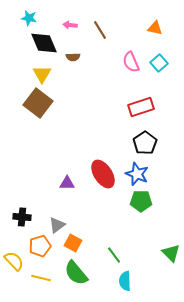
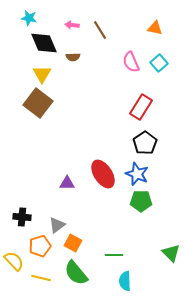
pink arrow: moved 2 px right
red rectangle: rotated 40 degrees counterclockwise
green line: rotated 54 degrees counterclockwise
